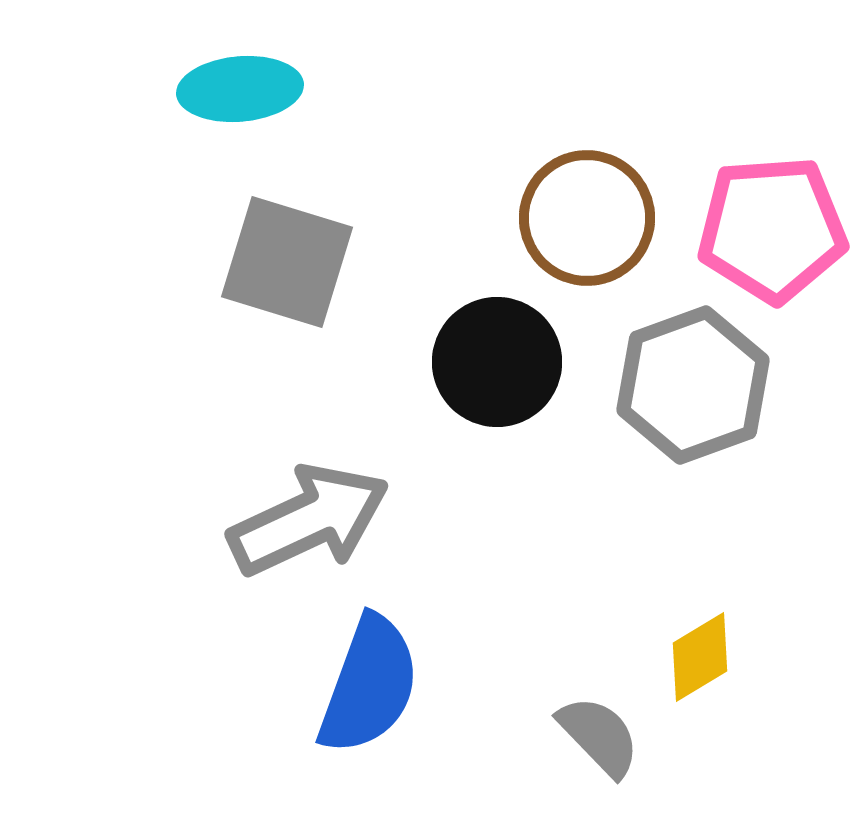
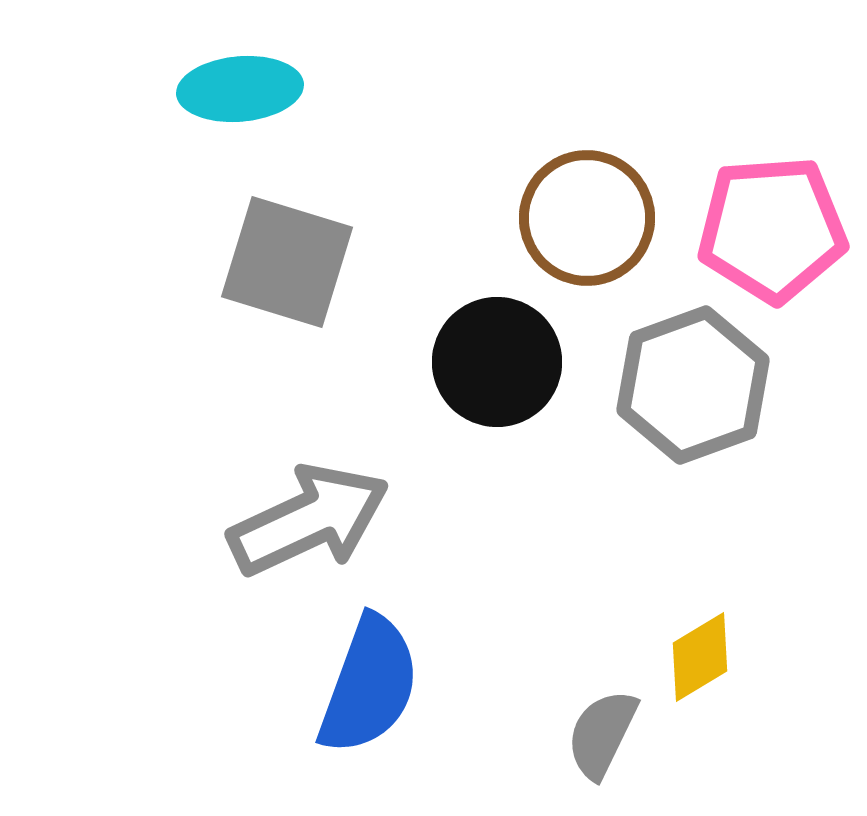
gray semicircle: moved 3 px right, 2 px up; rotated 110 degrees counterclockwise
